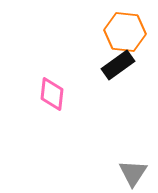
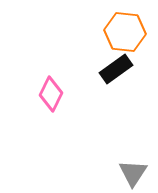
black rectangle: moved 2 px left, 4 px down
pink diamond: moved 1 px left; rotated 20 degrees clockwise
